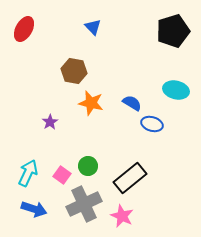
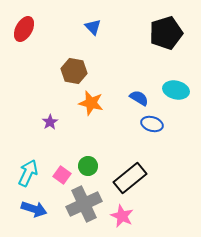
black pentagon: moved 7 px left, 2 px down
blue semicircle: moved 7 px right, 5 px up
